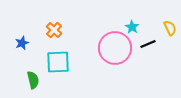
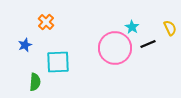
orange cross: moved 8 px left, 8 px up
blue star: moved 3 px right, 2 px down
green semicircle: moved 2 px right, 2 px down; rotated 18 degrees clockwise
